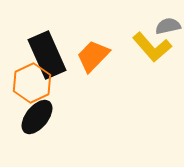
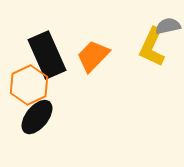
yellow L-shape: rotated 66 degrees clockwise
orange hexagon: moved 3 px left, 2 px down
